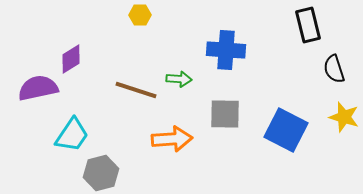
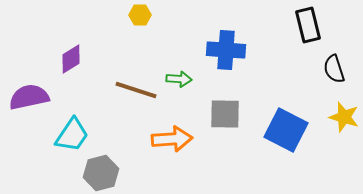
purple semicircle: moved 9 px left, 9 px down
